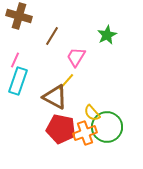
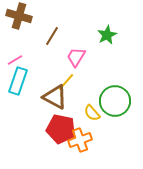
pink line: rotated 35 degrees clockwise
green circle: moved 8 px right, 26 px up
orange cross: moved 5 px left, 7 px down
